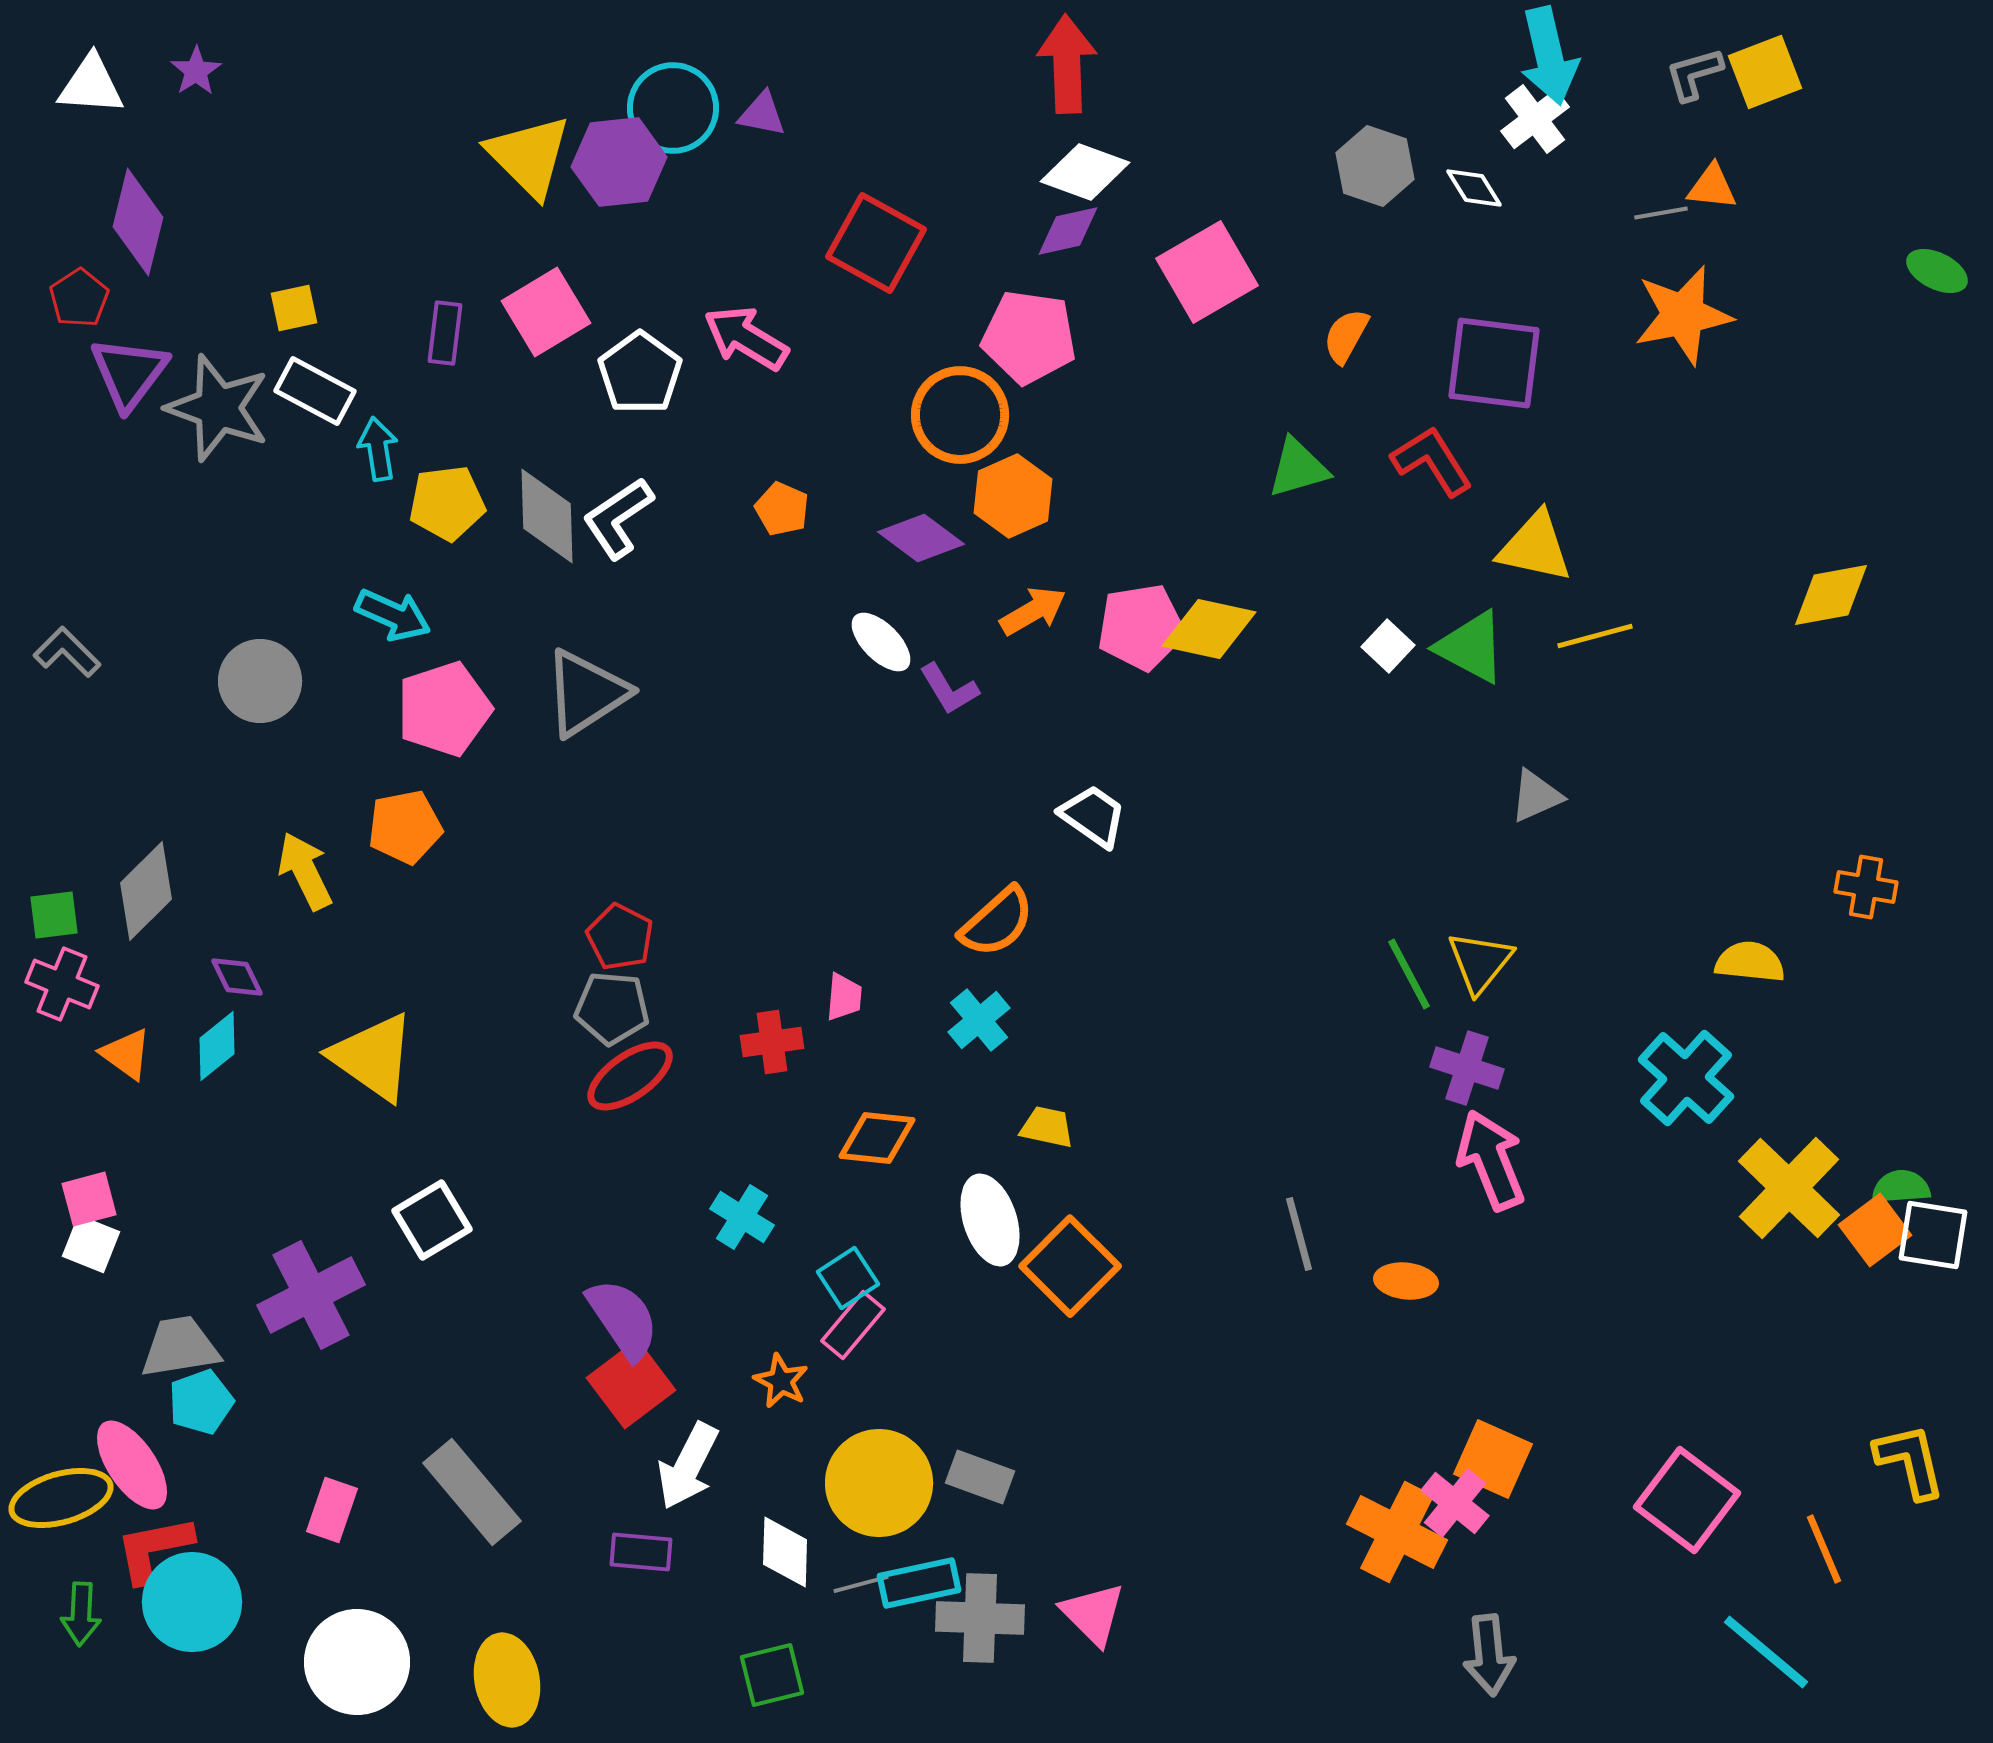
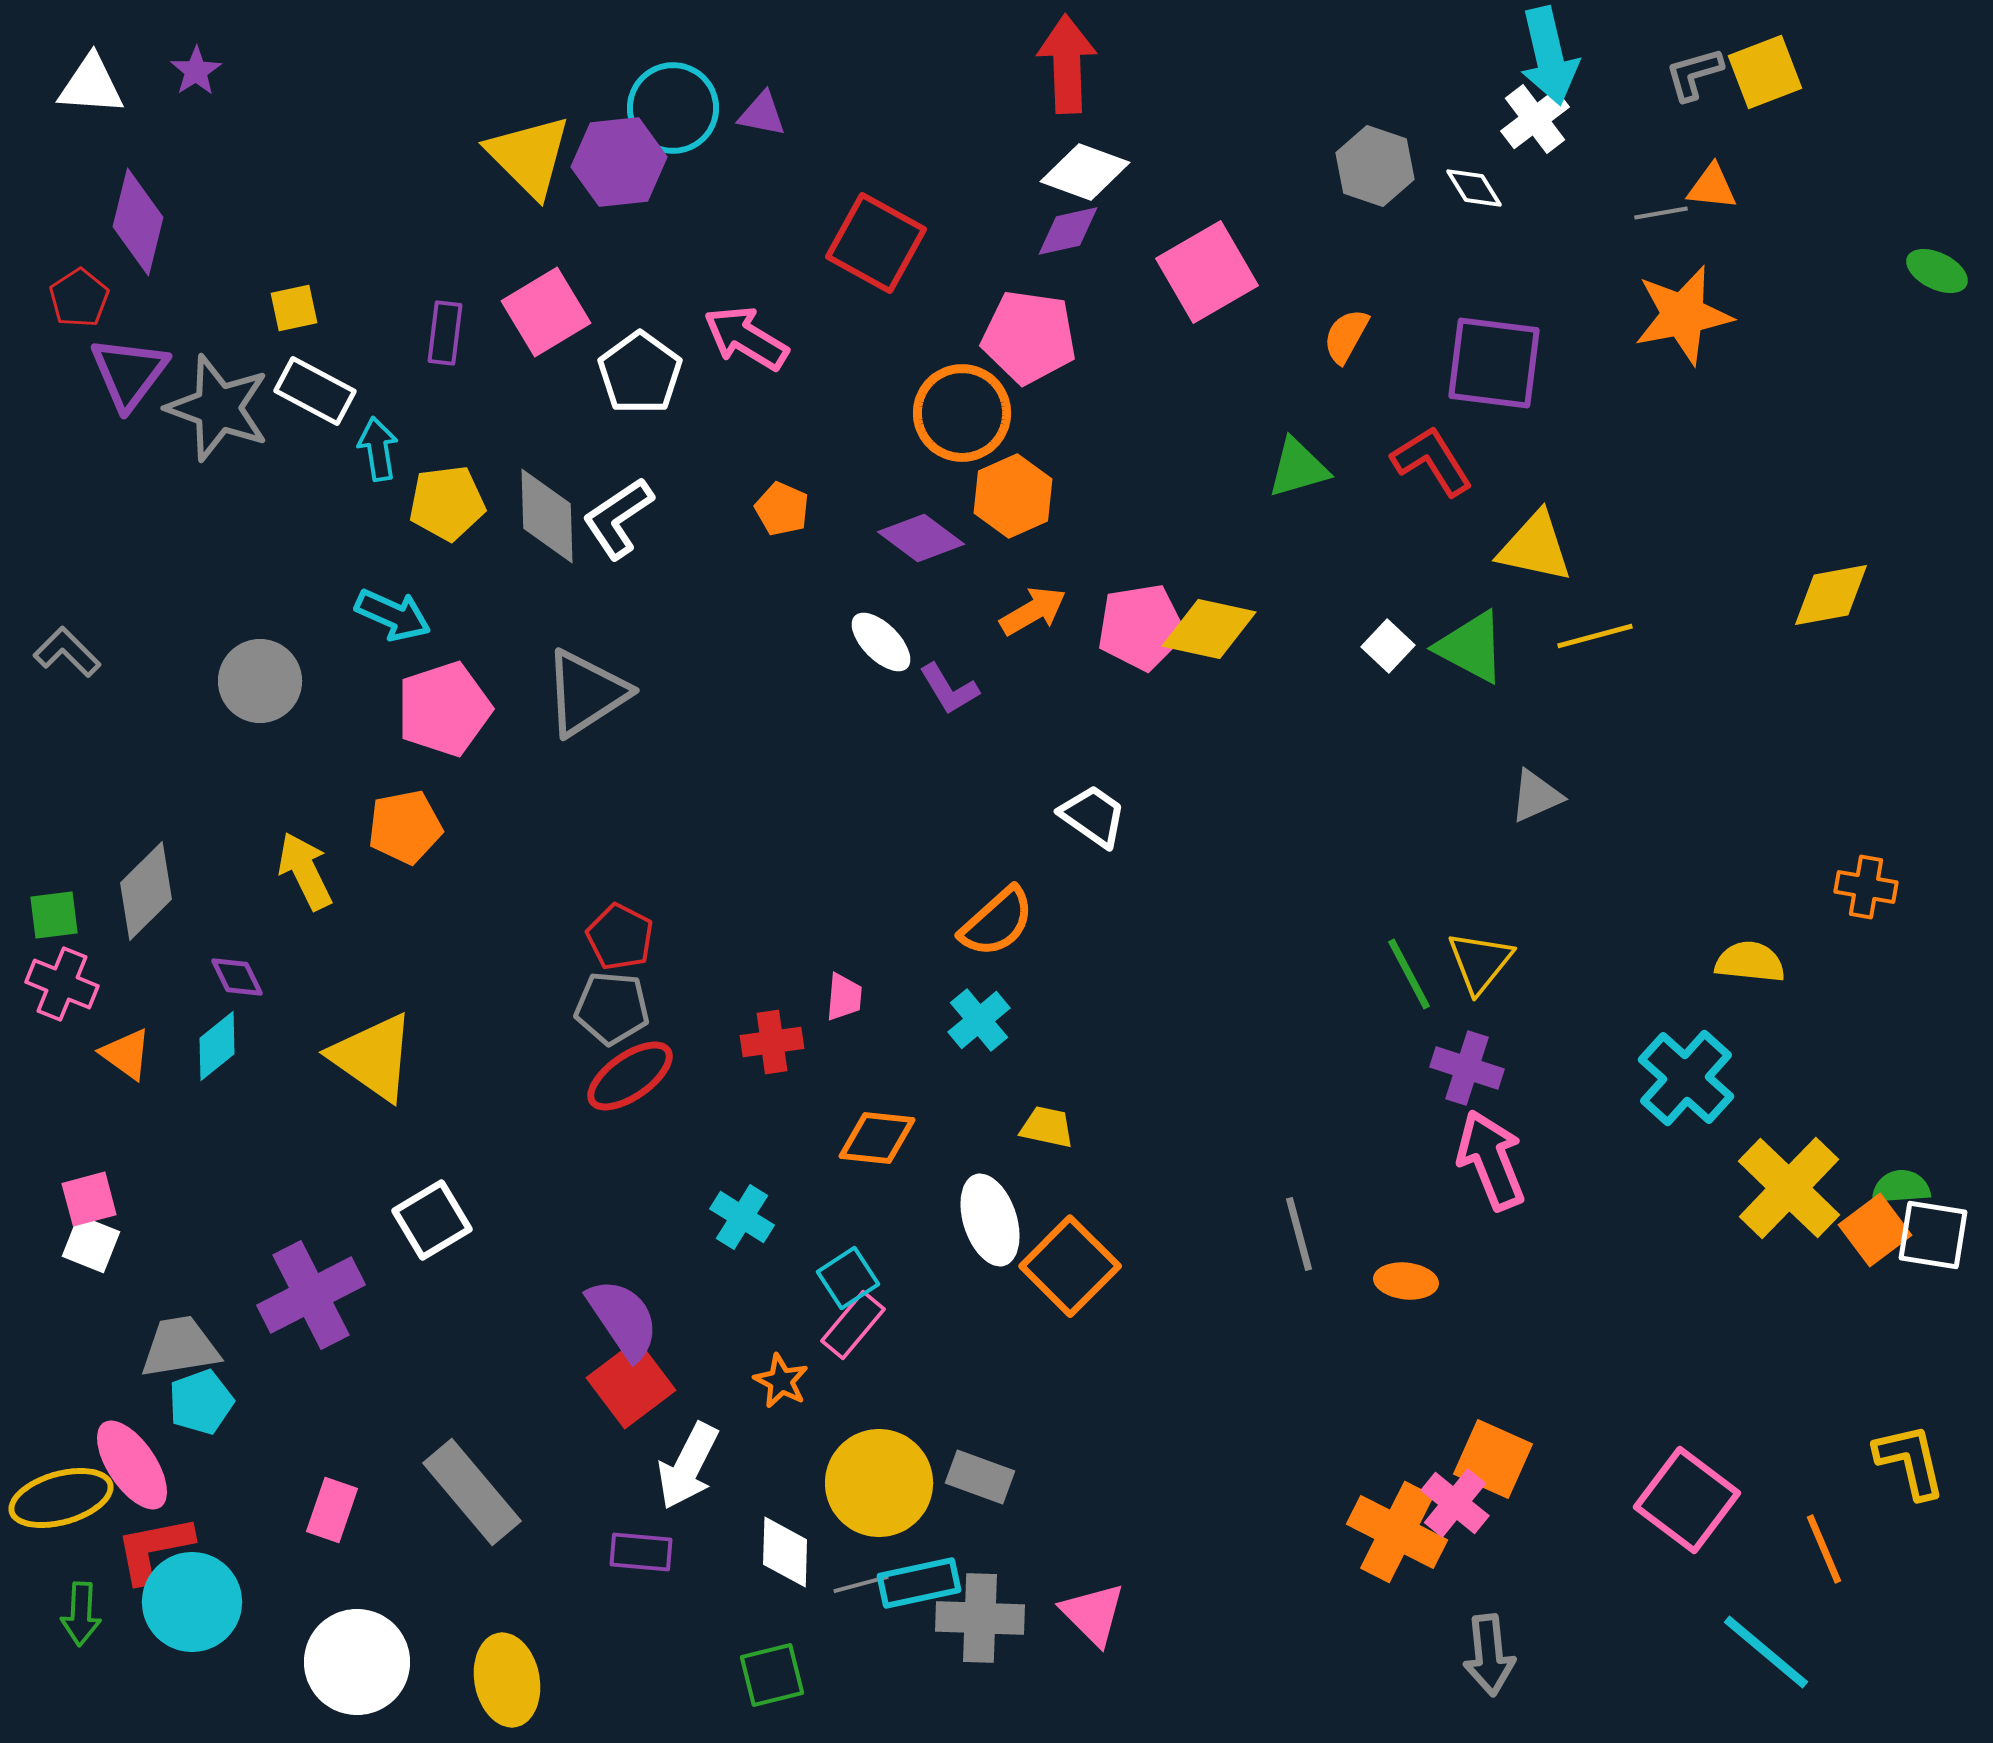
orange circle at (960, 415): moved 2 px right, 2 px up
